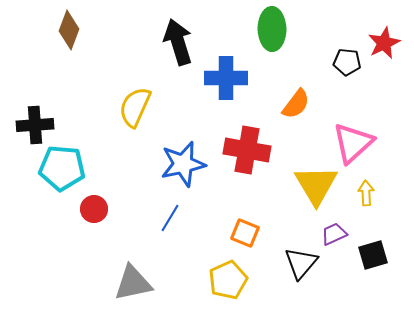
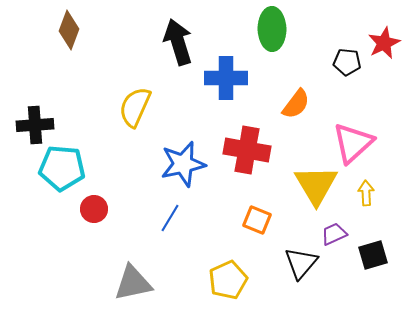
orange square: moved 12 px right, 13 px up
